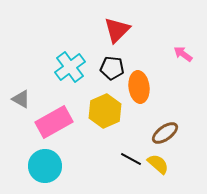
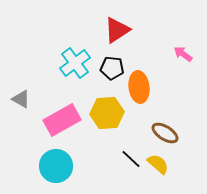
red triangle: rotated 12 degrees clockwise
cyan cross: moved 5 px right, 4 px up
yellow hexagon: moved 2 px right, 2 px down; rotated 20 degrees clockwise
pink rectangle: moved 8 px right, 2 px up
brown ellipse: rotated 68 degrees clockwise
black line: rotated 15 degrees clockwise
cyan circle: moved 11 px right
